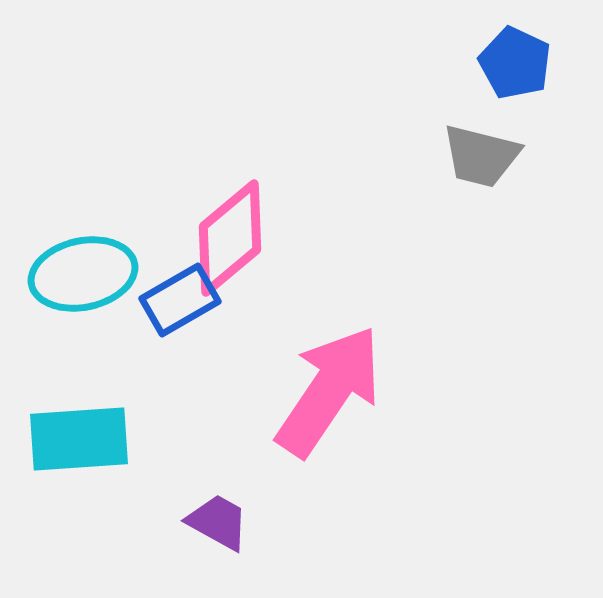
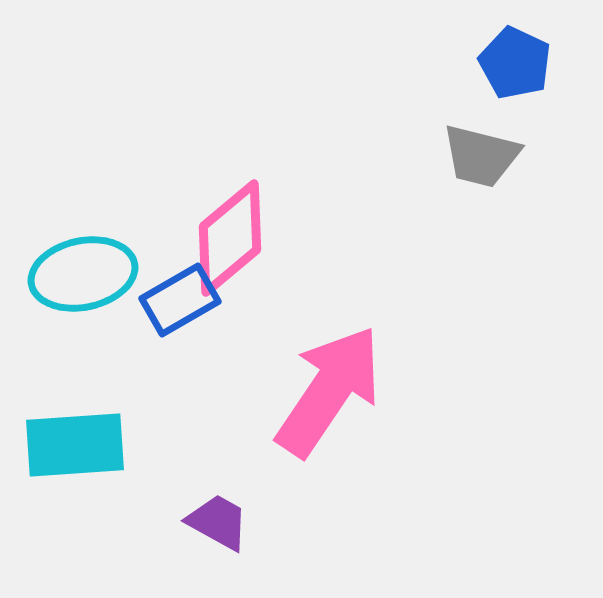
cyan rectangle: moved 4 px left, 6 px down
